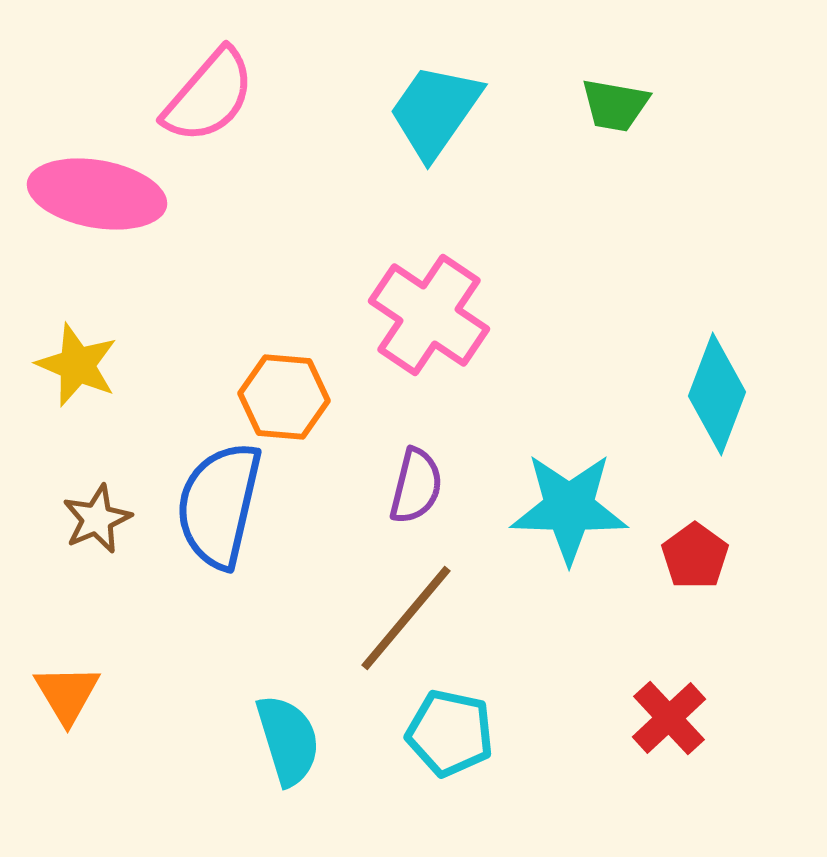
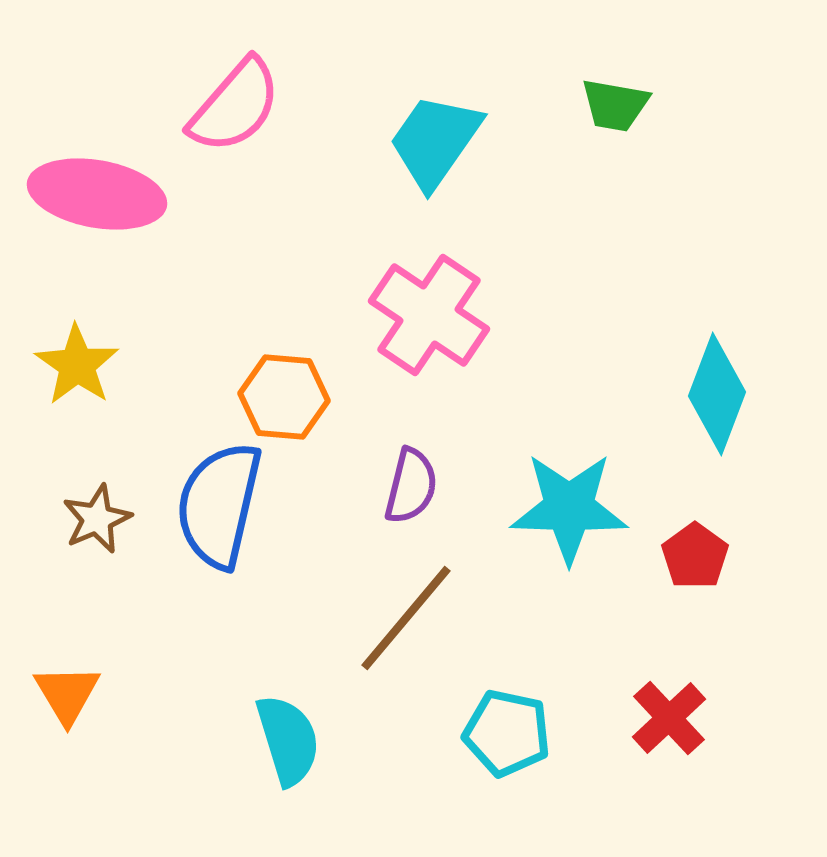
pink semicircle: moved 26 px right, 10 px down
cyan trapezoid: moved 30 px down
yellow star: rotated 12 degrees clockwise
purple semicircle: moved 5 px left
cyan pentagon: moved 57 px right
